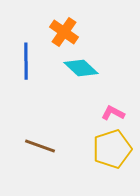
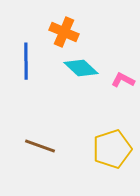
orange cross: rotated 12 degrees counterclockwise
pink L-shape: moved 10 px right, 33 px up
